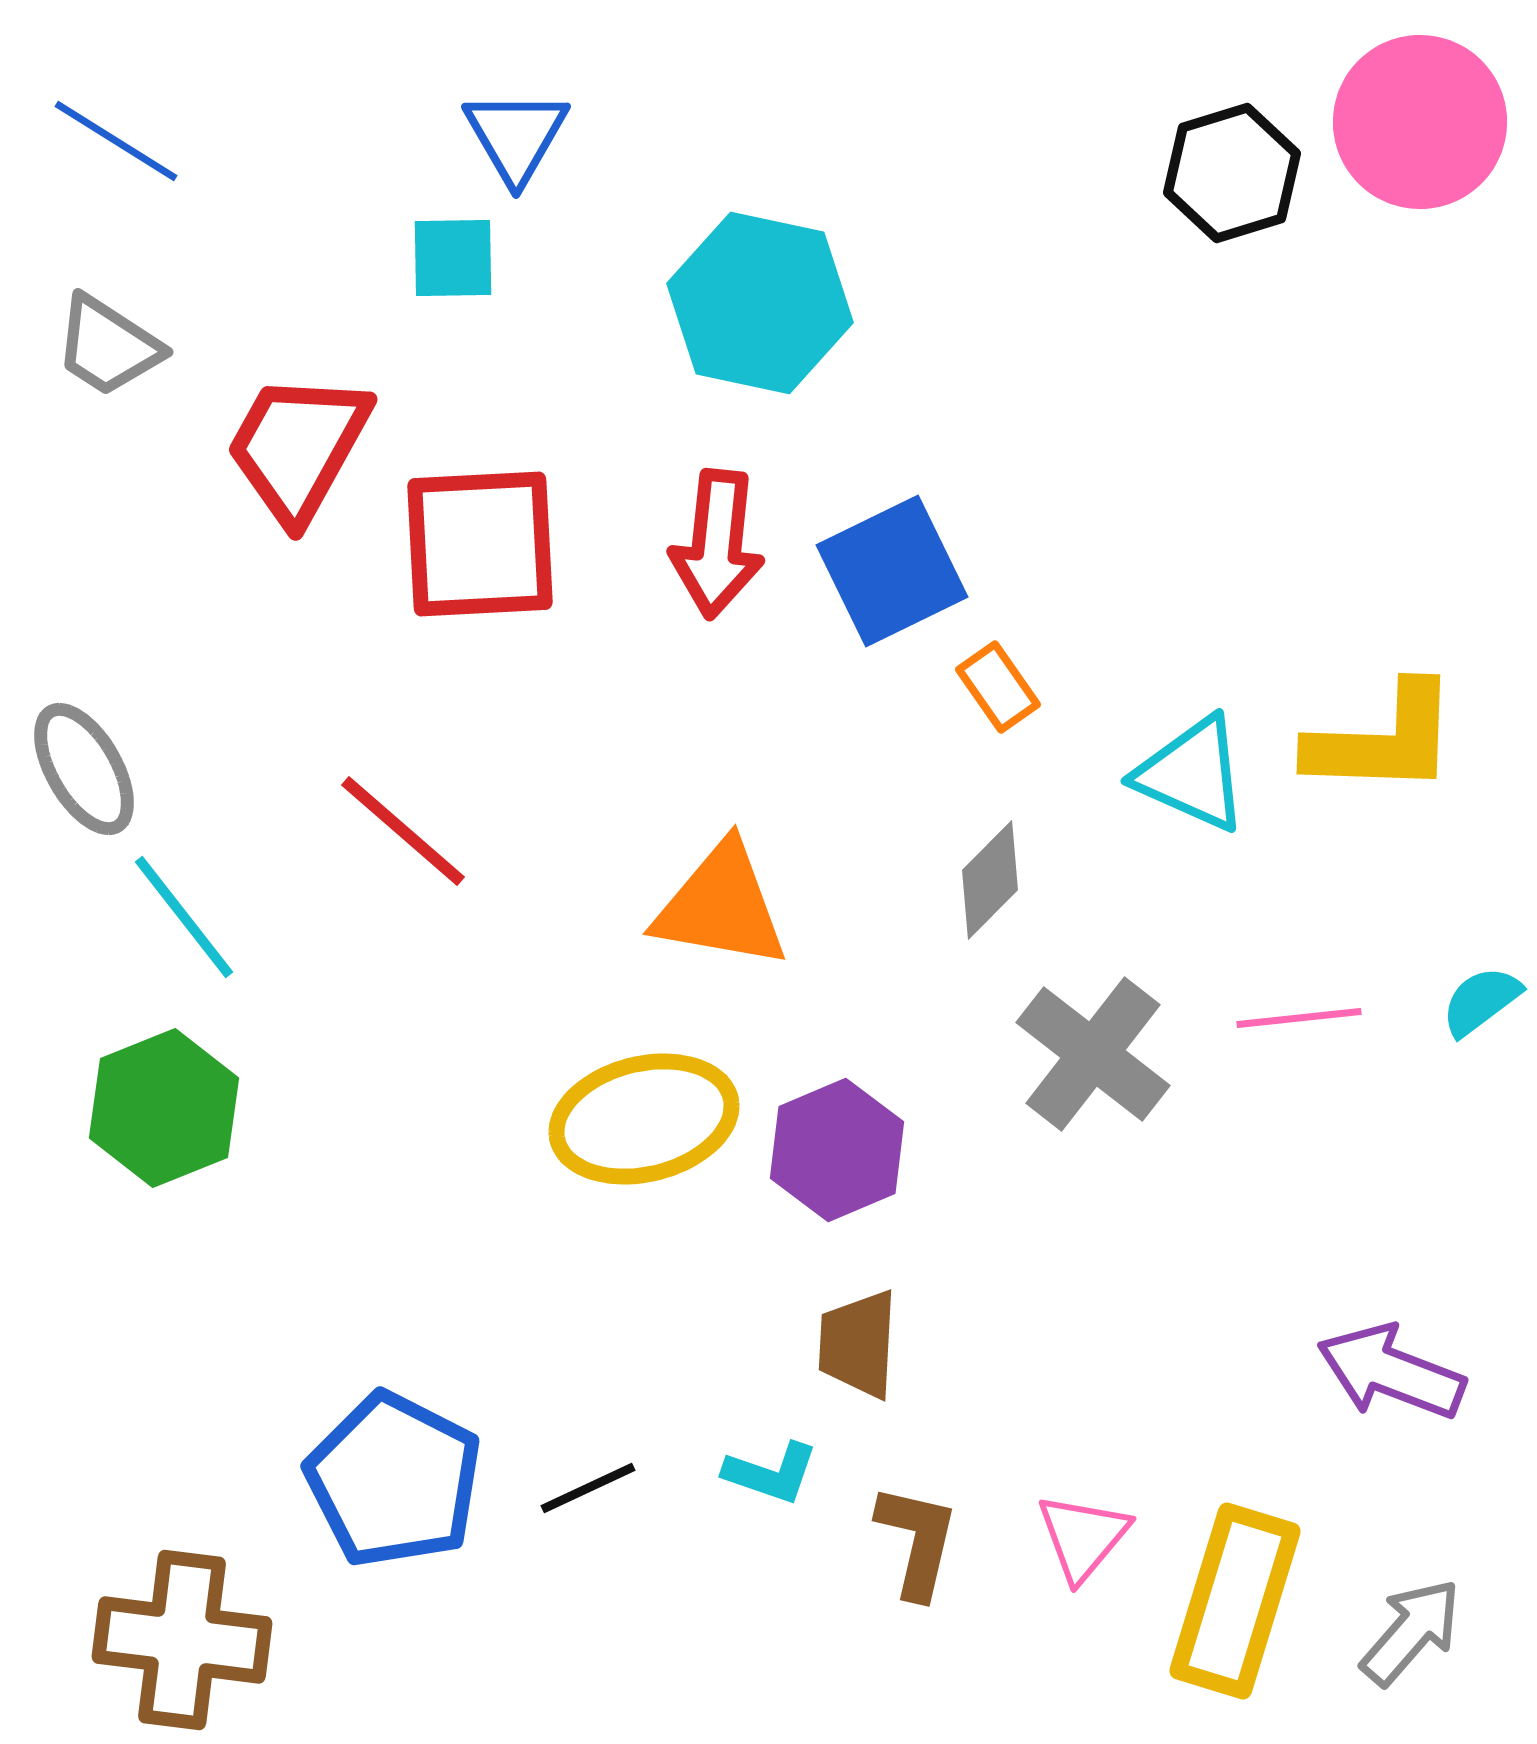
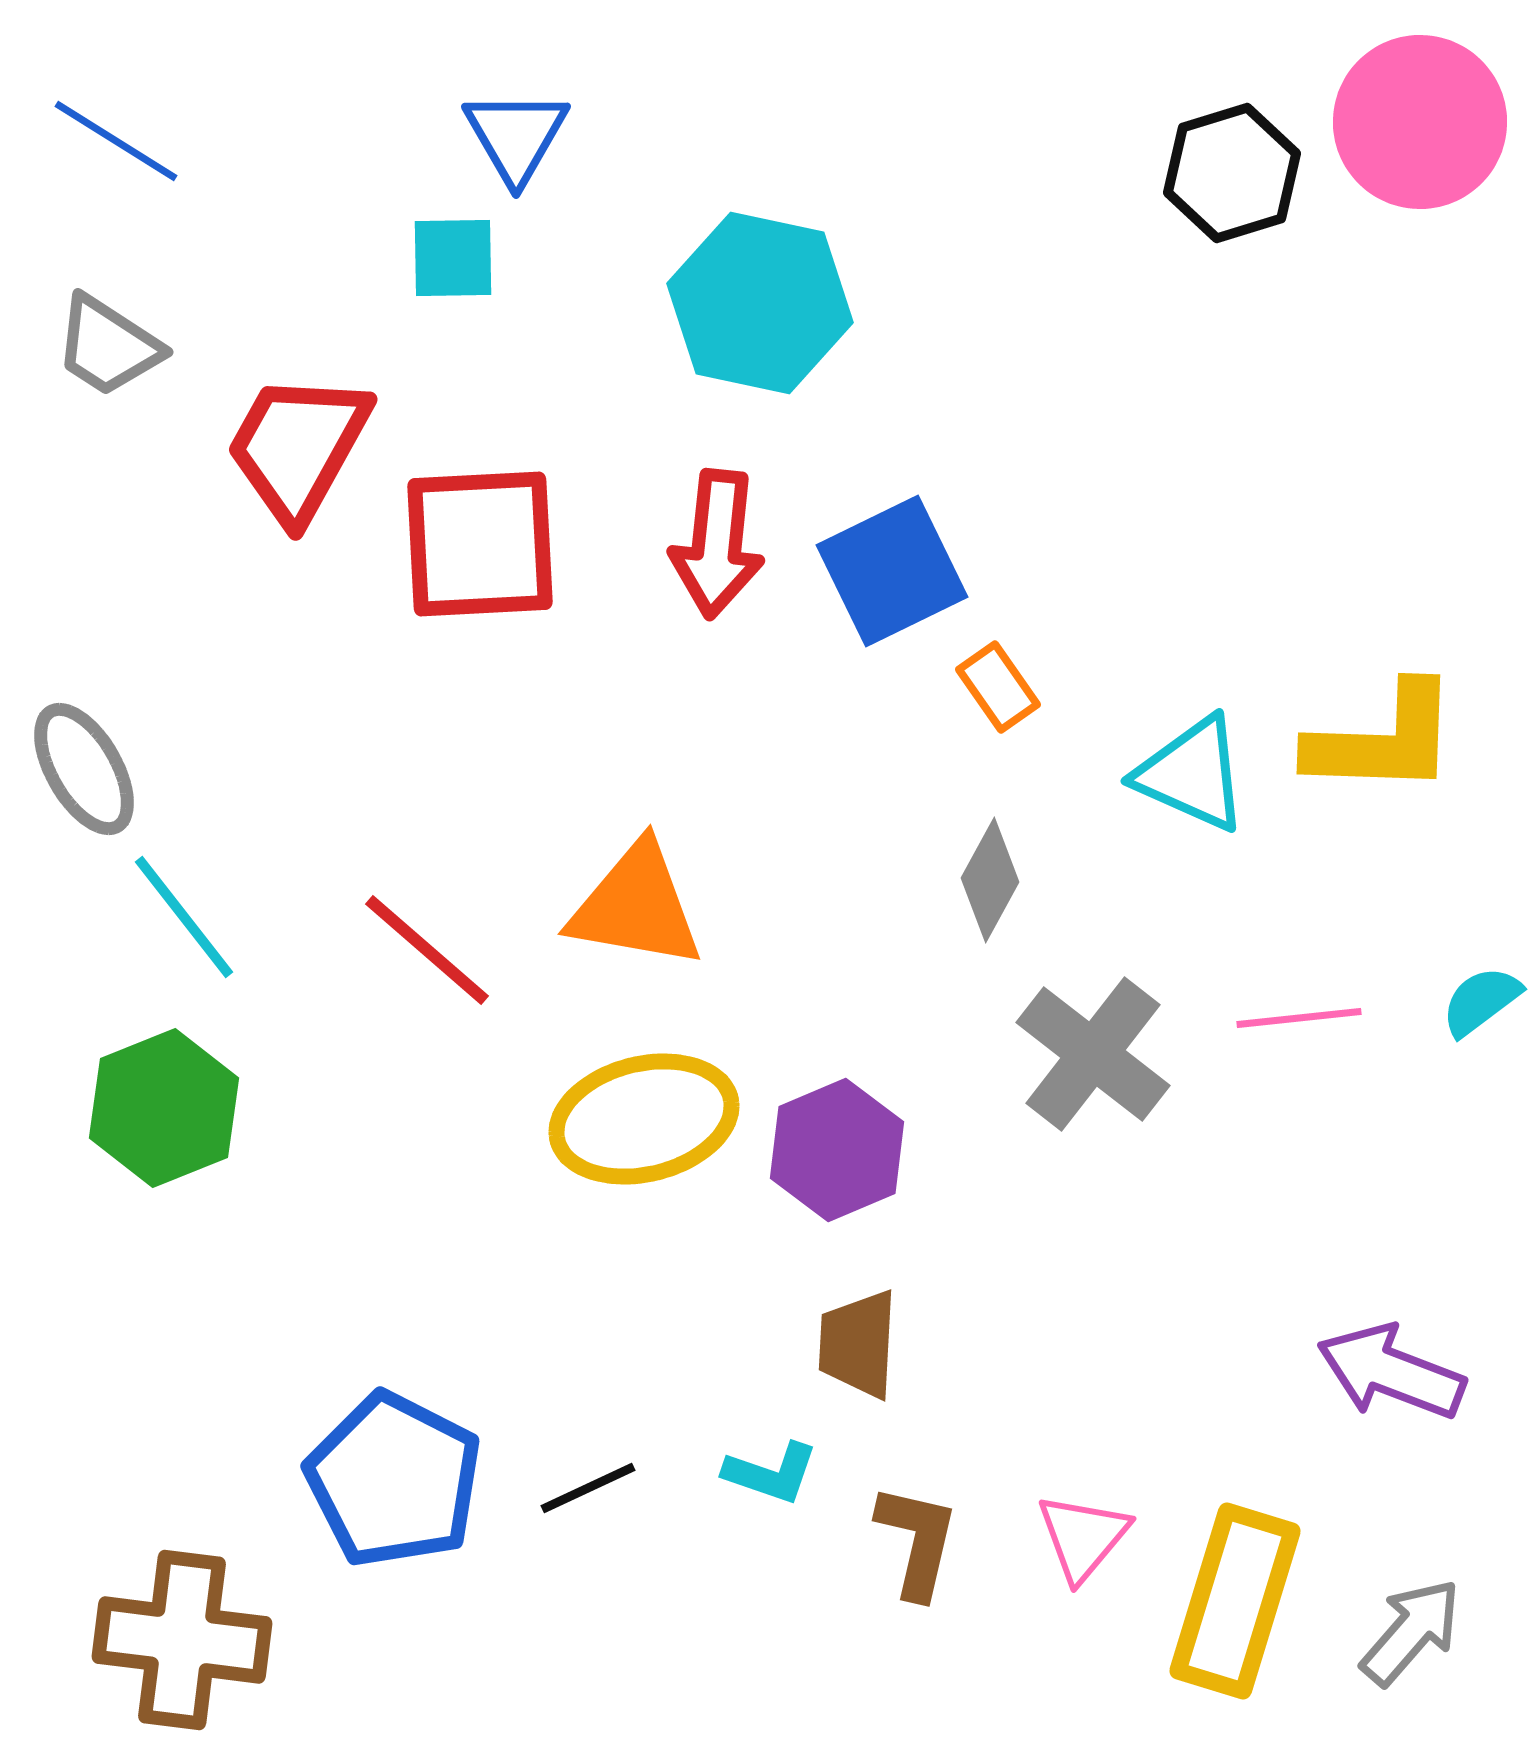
red line: moved 24 px right, 119 px down
gray diamond: rotated 16 degrees counterclockwise
orange triangle: moved 85 px left
